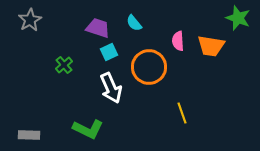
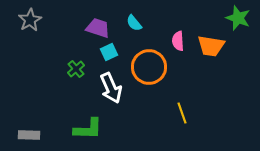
green cross: moved 12 px right, 4 px down
green L-shape: rotated 24 degrees counterclockwise
